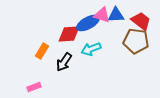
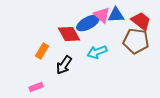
pink triangle: rotated 24 degrees clockwise
red diamond: rotated 65 degrees clockwise
cyan arrow: moved 6 px right, 3 px down
black arrow: moved 3 px down
pink rectangle: moved 2 px right
